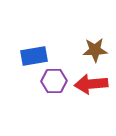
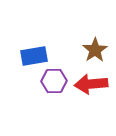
brown star: rotated 30 degrees counterclockwise
